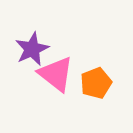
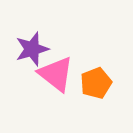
purple star: rotated 8 degrees clockwise
